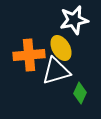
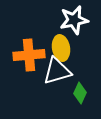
yellow ellipse: rotated 20 degrees clockwise
white triangle: moved 1 px right
